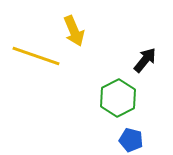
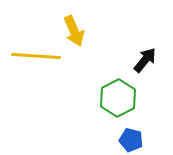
yellow line: rotated 15 degrees counterclockwise
